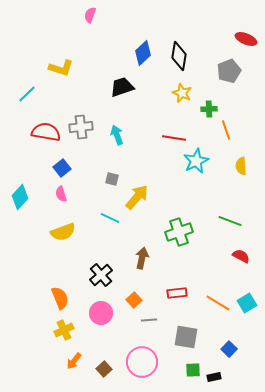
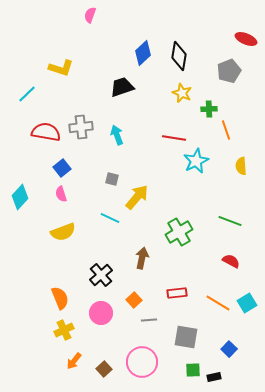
green cross at (179, 232): rotated 12 degrees counterclockwise
red semicircle at (241, 256): moved 10 px left, 5 px down
